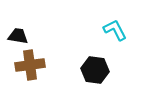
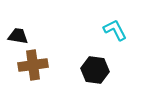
brown cross: moved 3 px right
